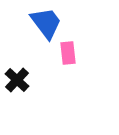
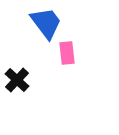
pink rectangle: moved 1 px left
